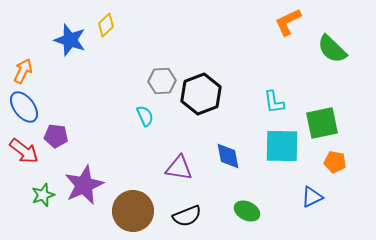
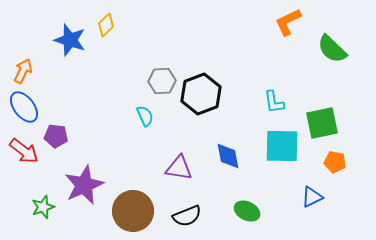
green star: moved 12 px down
